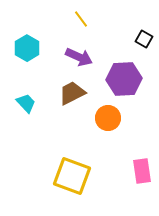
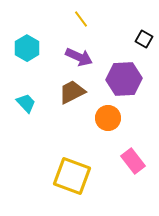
brown trapezoid: moved 1 px up
pink rectangle: moved 9 px left, 10 px up; rotated 30 degrees counterclockwise
